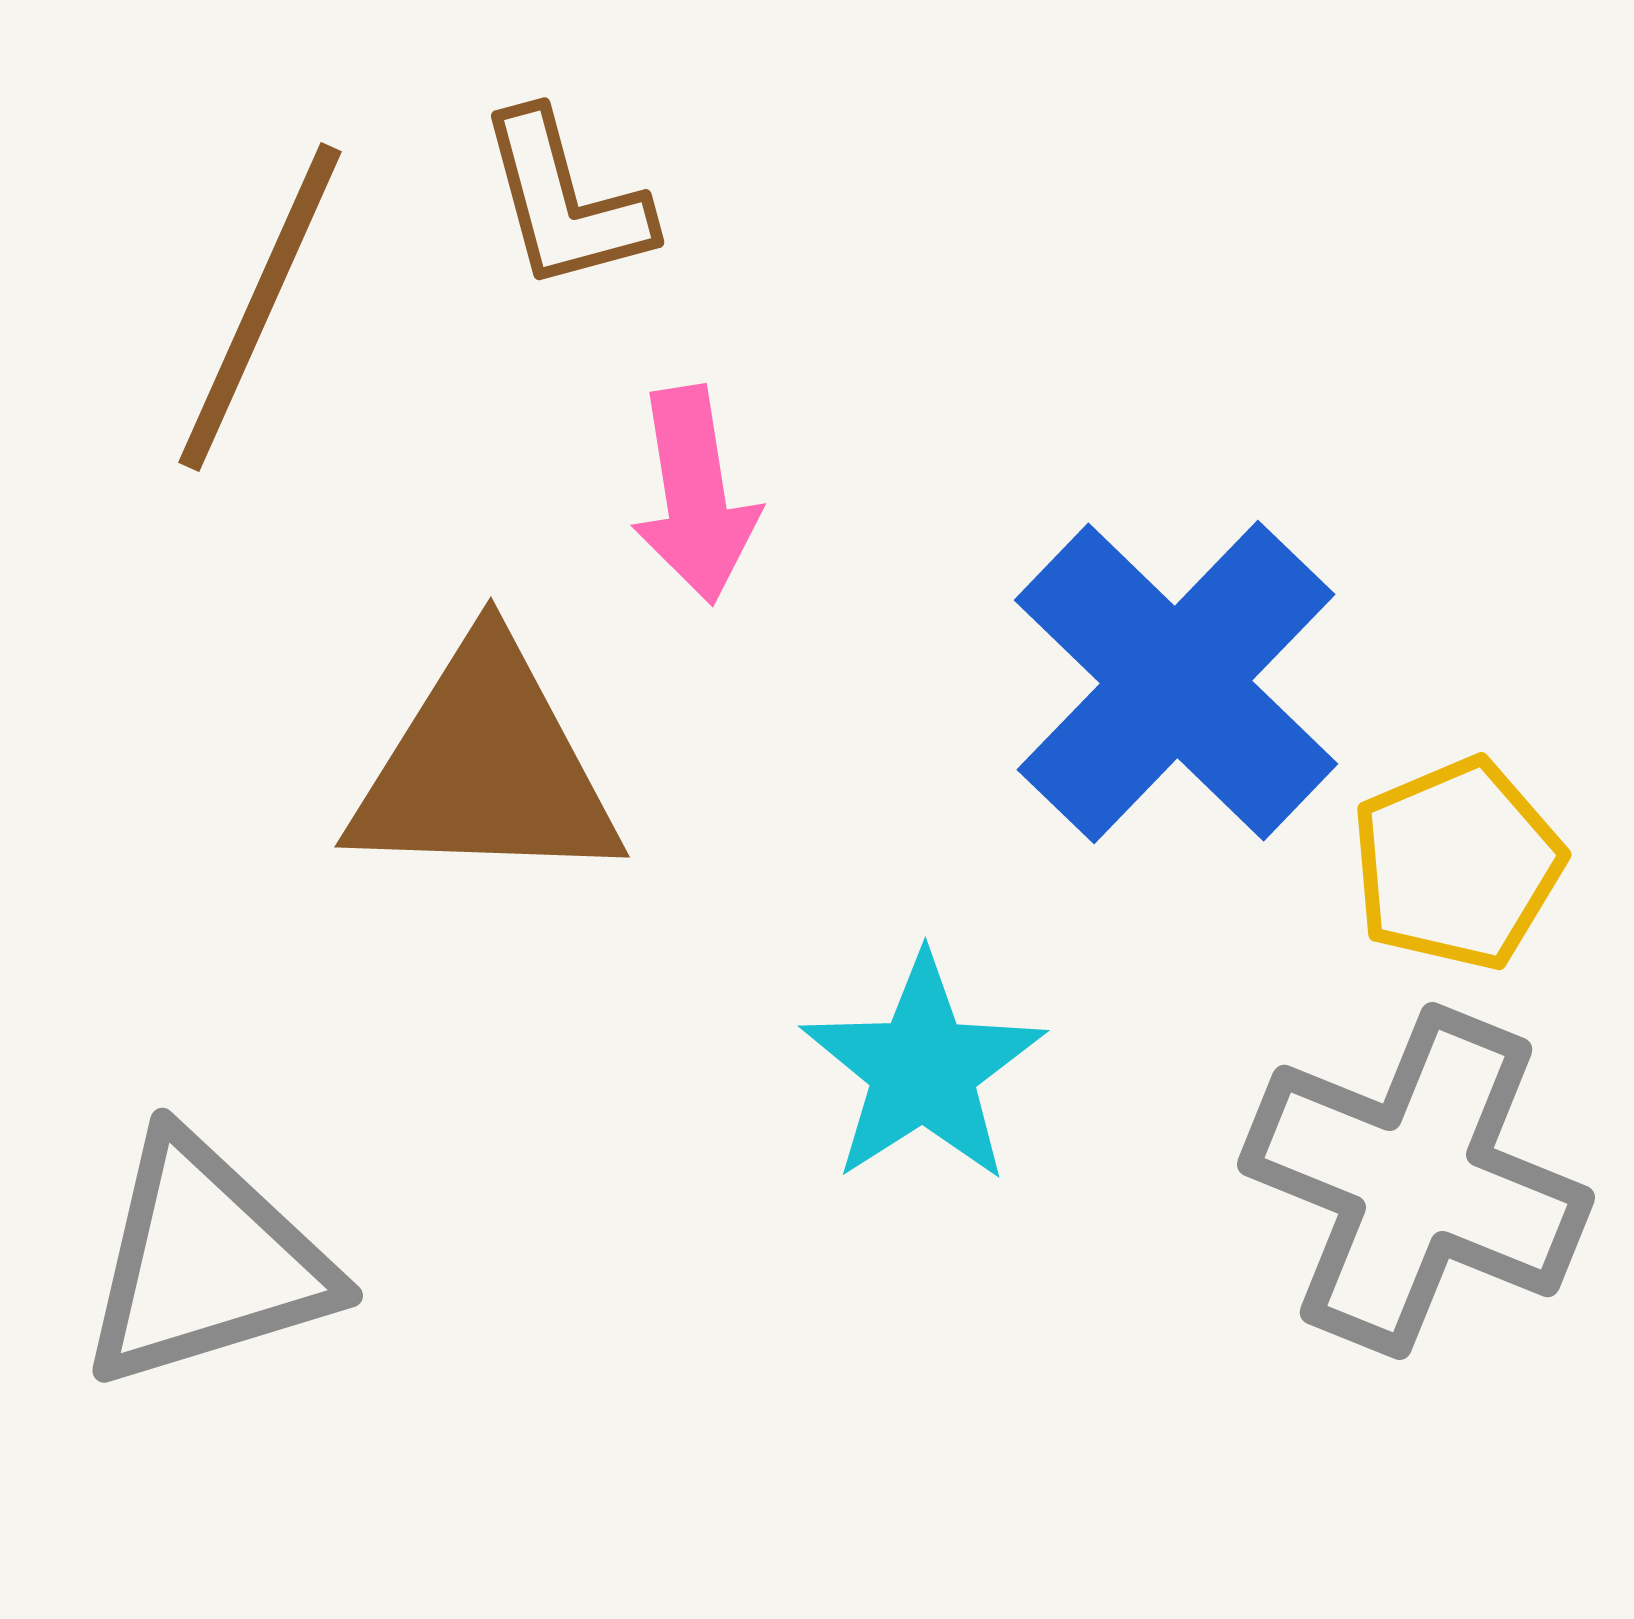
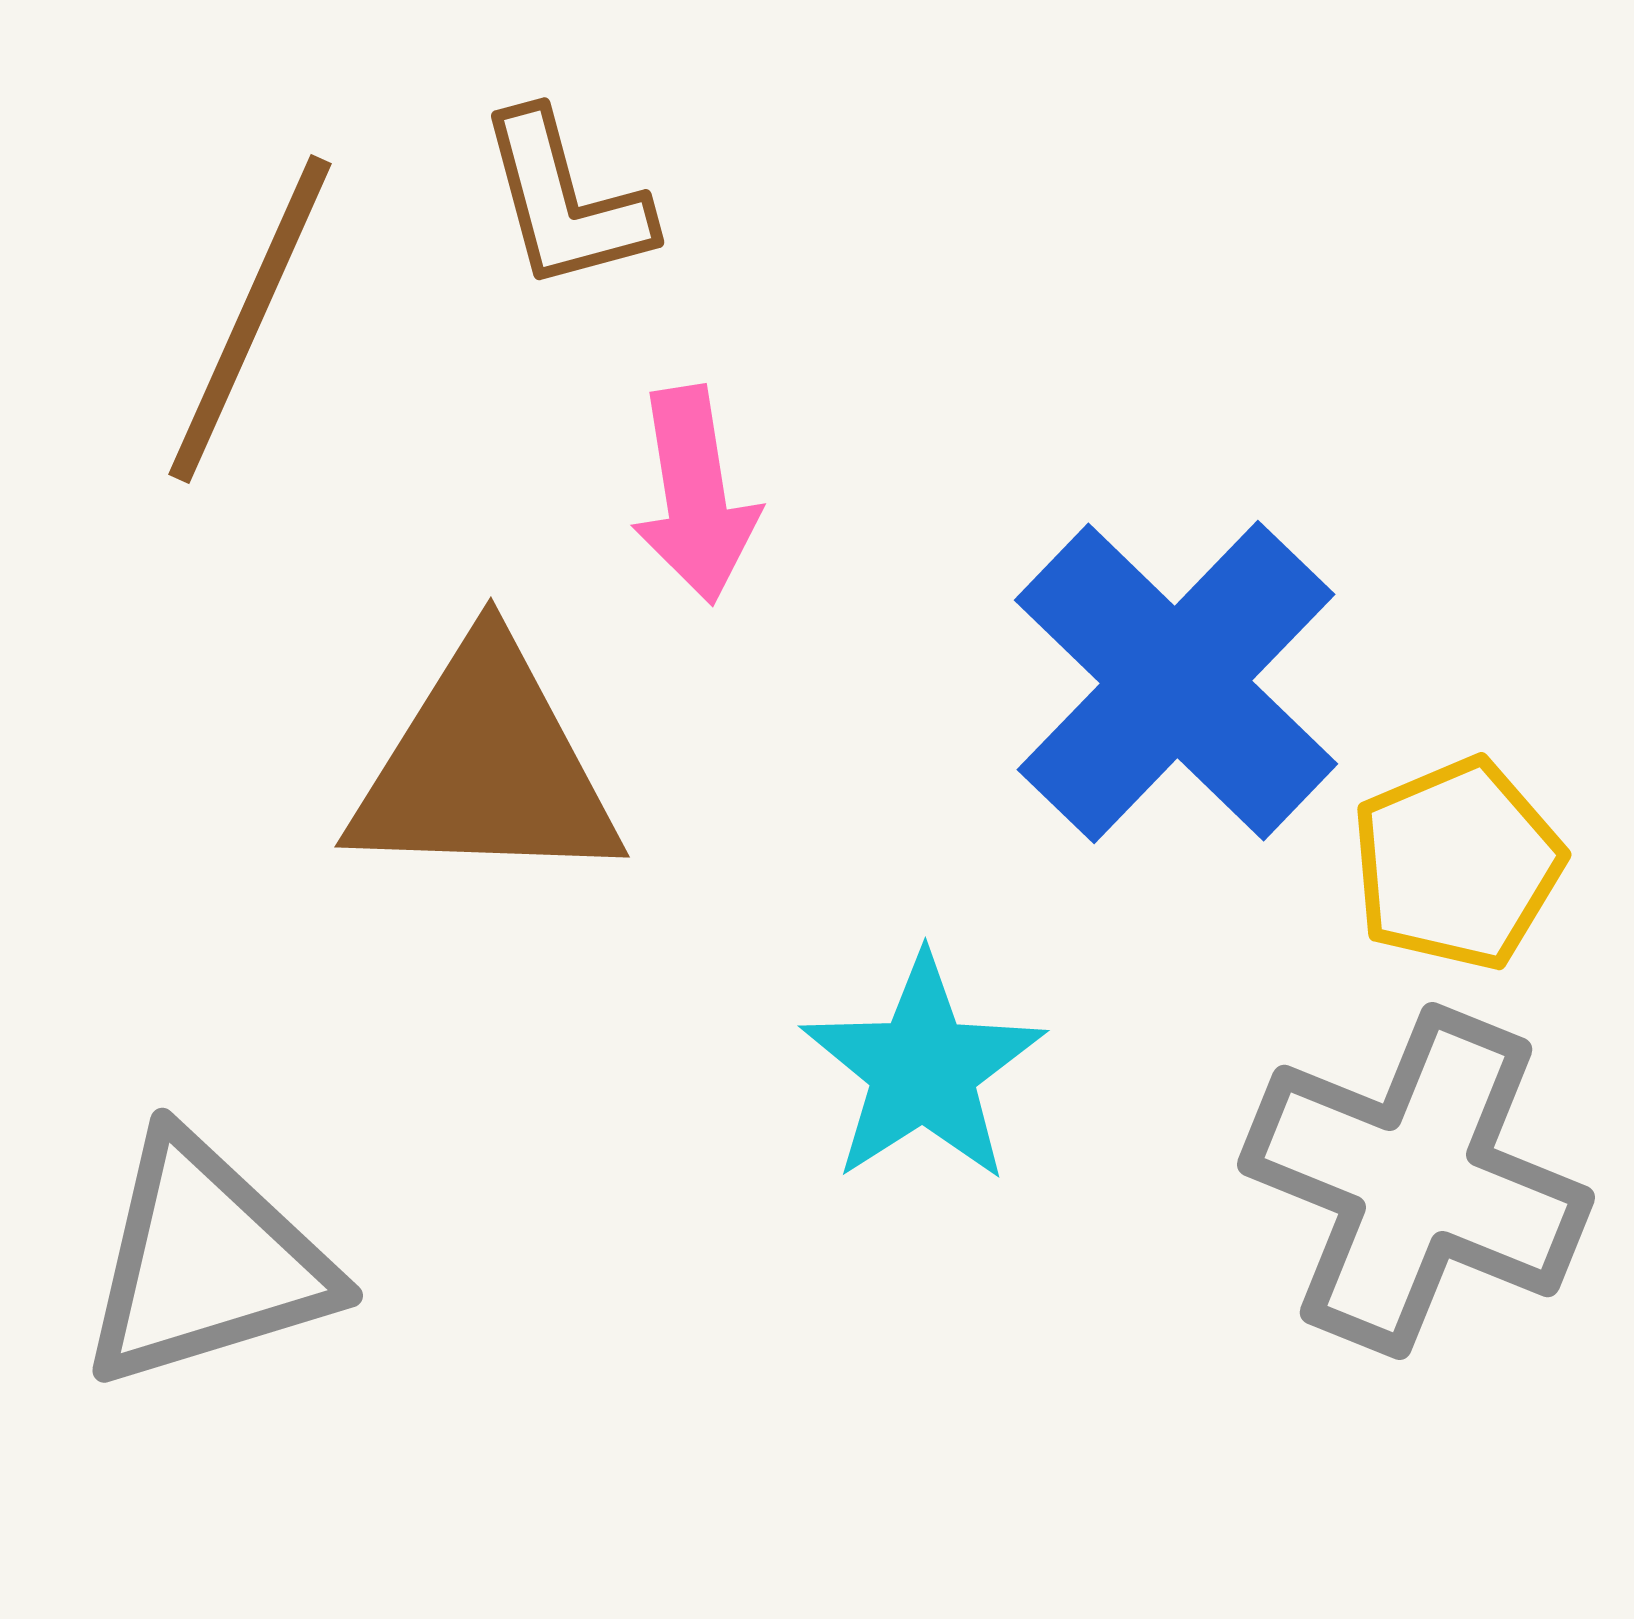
brown line: moved 10 px left, 12 px down
